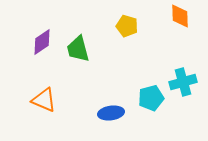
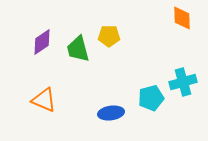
orange diamond: moved 2 px right, 2 px down
yellow pentagon: moved 18 px left, 10 px down; rotated 15 degrees counterclockwise
